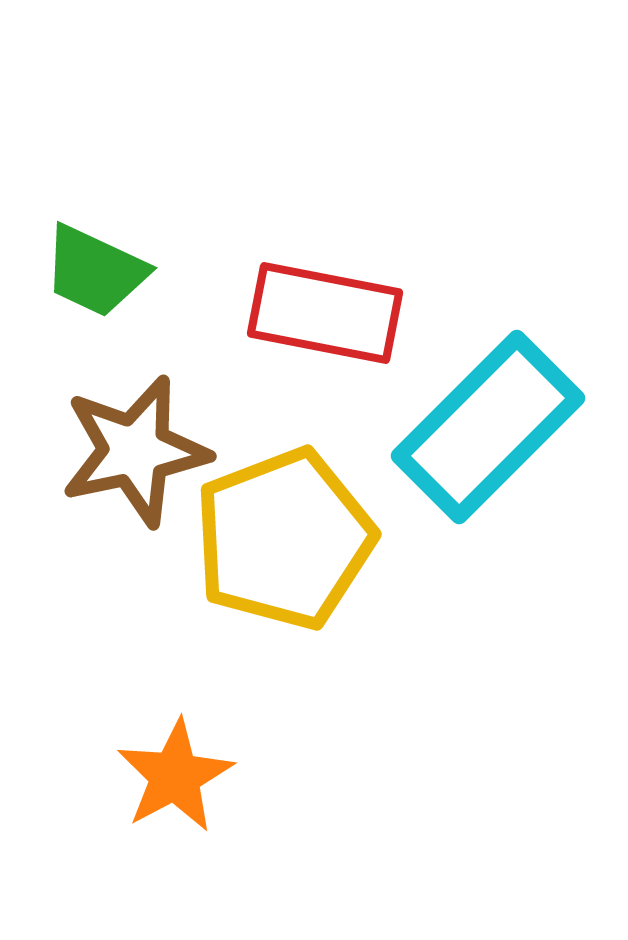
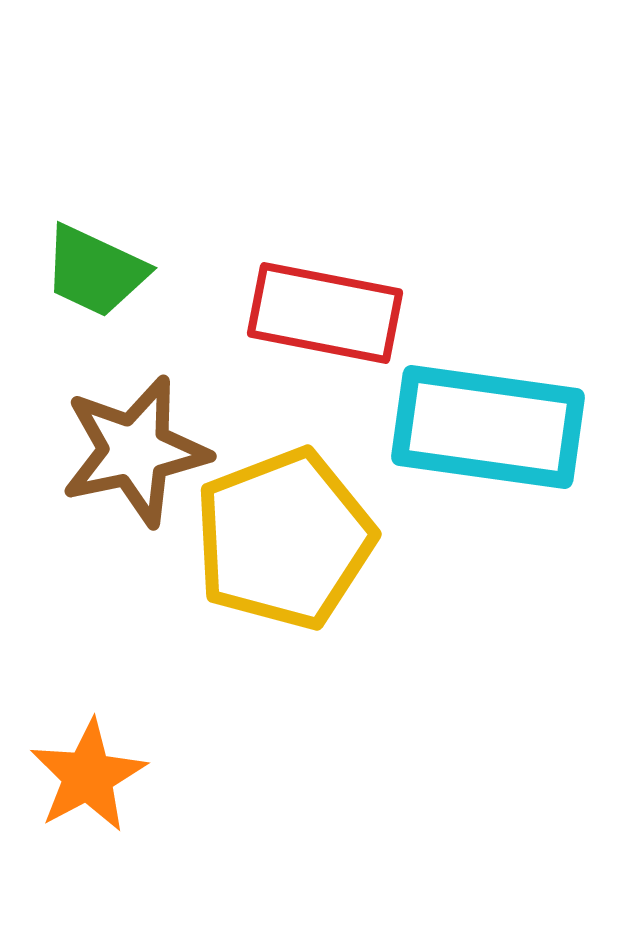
cyan rectangle: rotated 53 degrees clockwise
orange star: moved 87 px left
